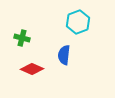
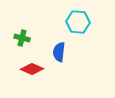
cyan hexagon: rotated 25 degrees clockwise
blue semicircle: moved 5 px left, 3 px up
